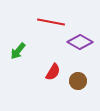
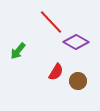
red line: rotated 36 degrees clockwise
purple diamond: moved 4 px left
red semicircle: moved 3 px right
